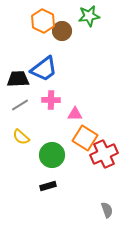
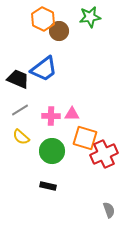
green star: moved 1 px right, 1 px down
orange hexagon: moved 2 px up
brown circle: moved 3 px left
black trapezoid: rotated 25 degrees clockwise
pink cross: moved 16 px down
gray line: moved 5 px down
pink triangle: moved 3 px left
orange square: rotated 15 degrees counterclockwise
green circle: moved 4 px up
black rectangle: rotated 28 degrees clockwise
gray semicircle: moved 2 px right
